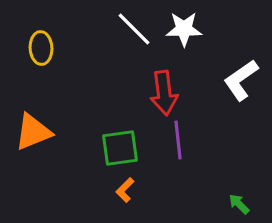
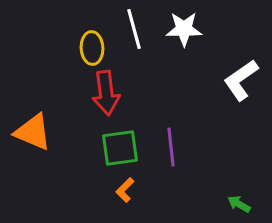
white line: rotated 30 degrees clockwise
yellow ellipse: moved 51 px right
red arrow: moved 58 px left
orange triangle: rotated 45 degrees clockwise
purple line: moved 7 px left, 7 px down
green arrow: rotated 15 degrees counterclockwise
